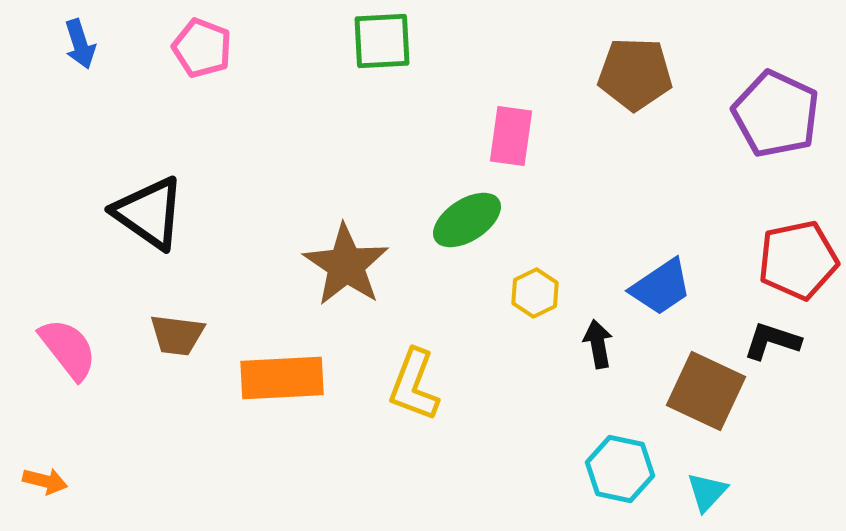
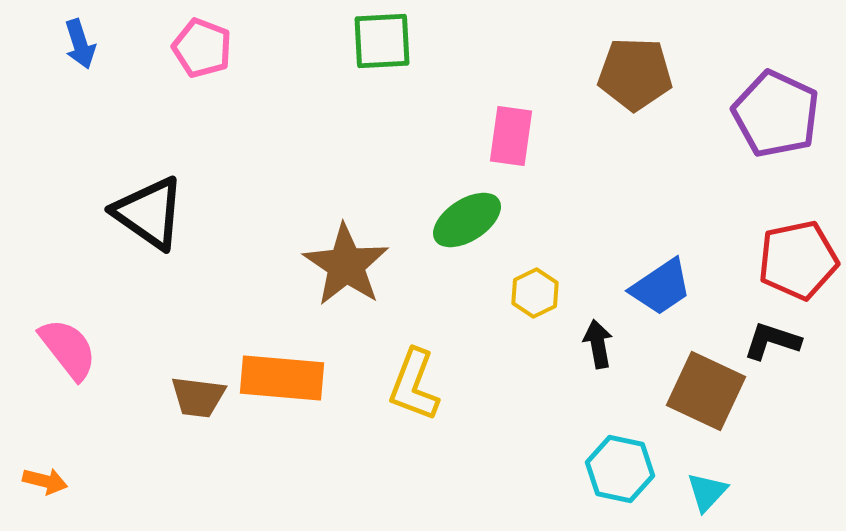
brown trapezoid: moved 21 px right, 62 px down
orange rectangle: rotated 8 degrees clockwise
